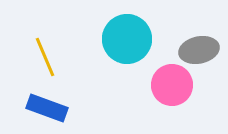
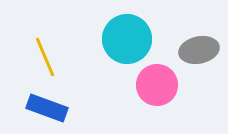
pink circle: moved 15 px left
